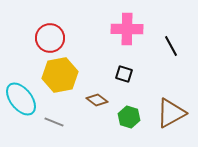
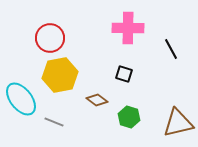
pink cross: moved 1 px right, 1 px up
black line: moved 3 px down
brown triangle: moved 7 px right, 10 px down; rotated 16 degrees clockwise
